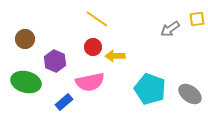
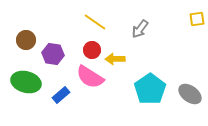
yellow line: moved 2 px left, 3 px down
gray arrow: moved 30 px left; rotated 18 degrees counterclockwise
brown circle: moved 1 px right, 1 px down
red circle: moved 1 px left, 3 px down
yellow arrow: moved 3 px down
purple hexagon: moved 2 px left, 7 px up; rotated 15 degrees counterclockwise
pink semicircle: moved 5 px up; rotated 44 degrees clockwise
cyan pentagon: rotated 16 degrees clockwise
blue rectangle: moved 3 px left, 7 px up
